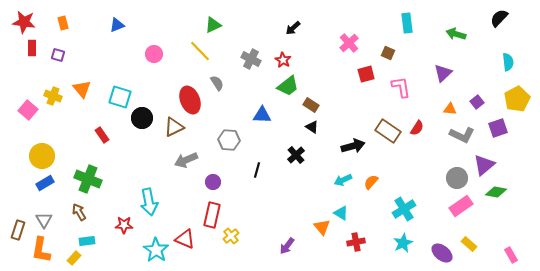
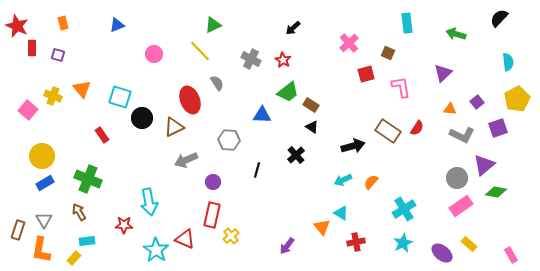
red star at (24, 22): moved 7 px left, 4 px down; rotated 15 degrees clockwise
green trapezoid at (288, 86): moved 6 px down
